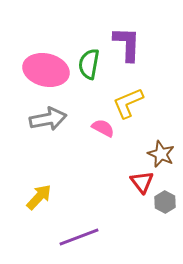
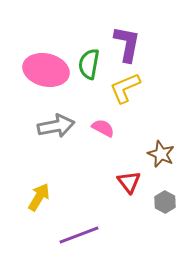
purple L-shape: rotated 9 degrees clockwise
yellow L-shape: moved 3 px left, 15 px up
gray arrow: moved 8 px right, 7 px down
red triangle: moved 13 px left
yellow arrow: rotated 12 degrees counterclockwise
purple line: moved 2 px up
